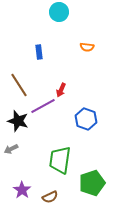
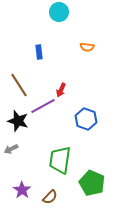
green pentagon: rotated 30 degrees counterclockwise
brown semicircle: rotated 21 degrees counterclockwise
